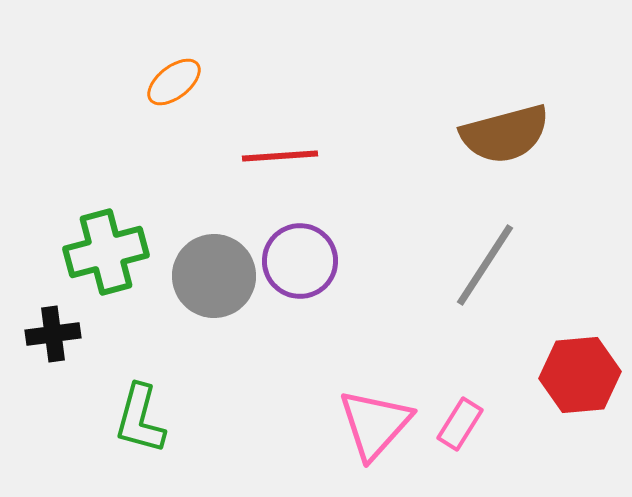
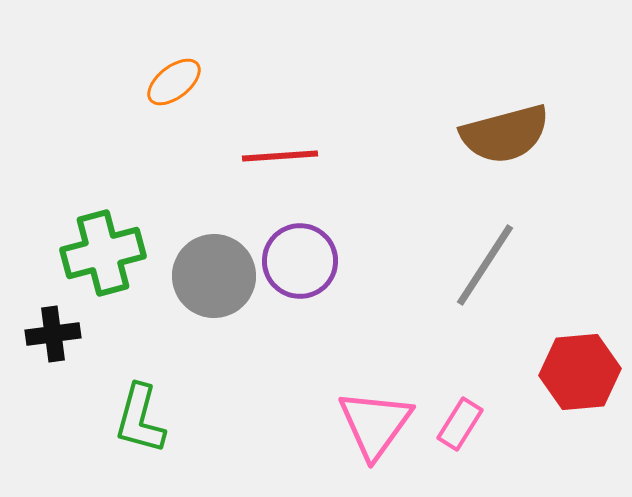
green cross: moved 3 px left, 1 px down
red hexagon: moved 3 px up
pink triangle: rotated 6 degrees counterclockwise
